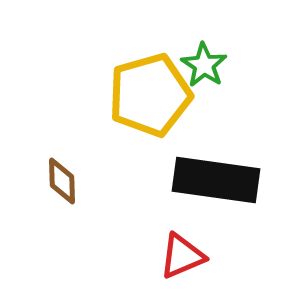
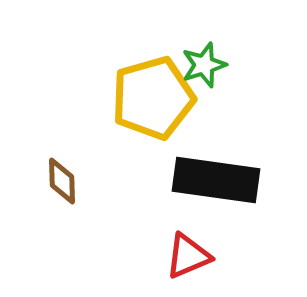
green star: rotated 21 degrees clockwise
yellow pentagon: moved 3 px right, 3 px down
red triangle: moved 6 px right
